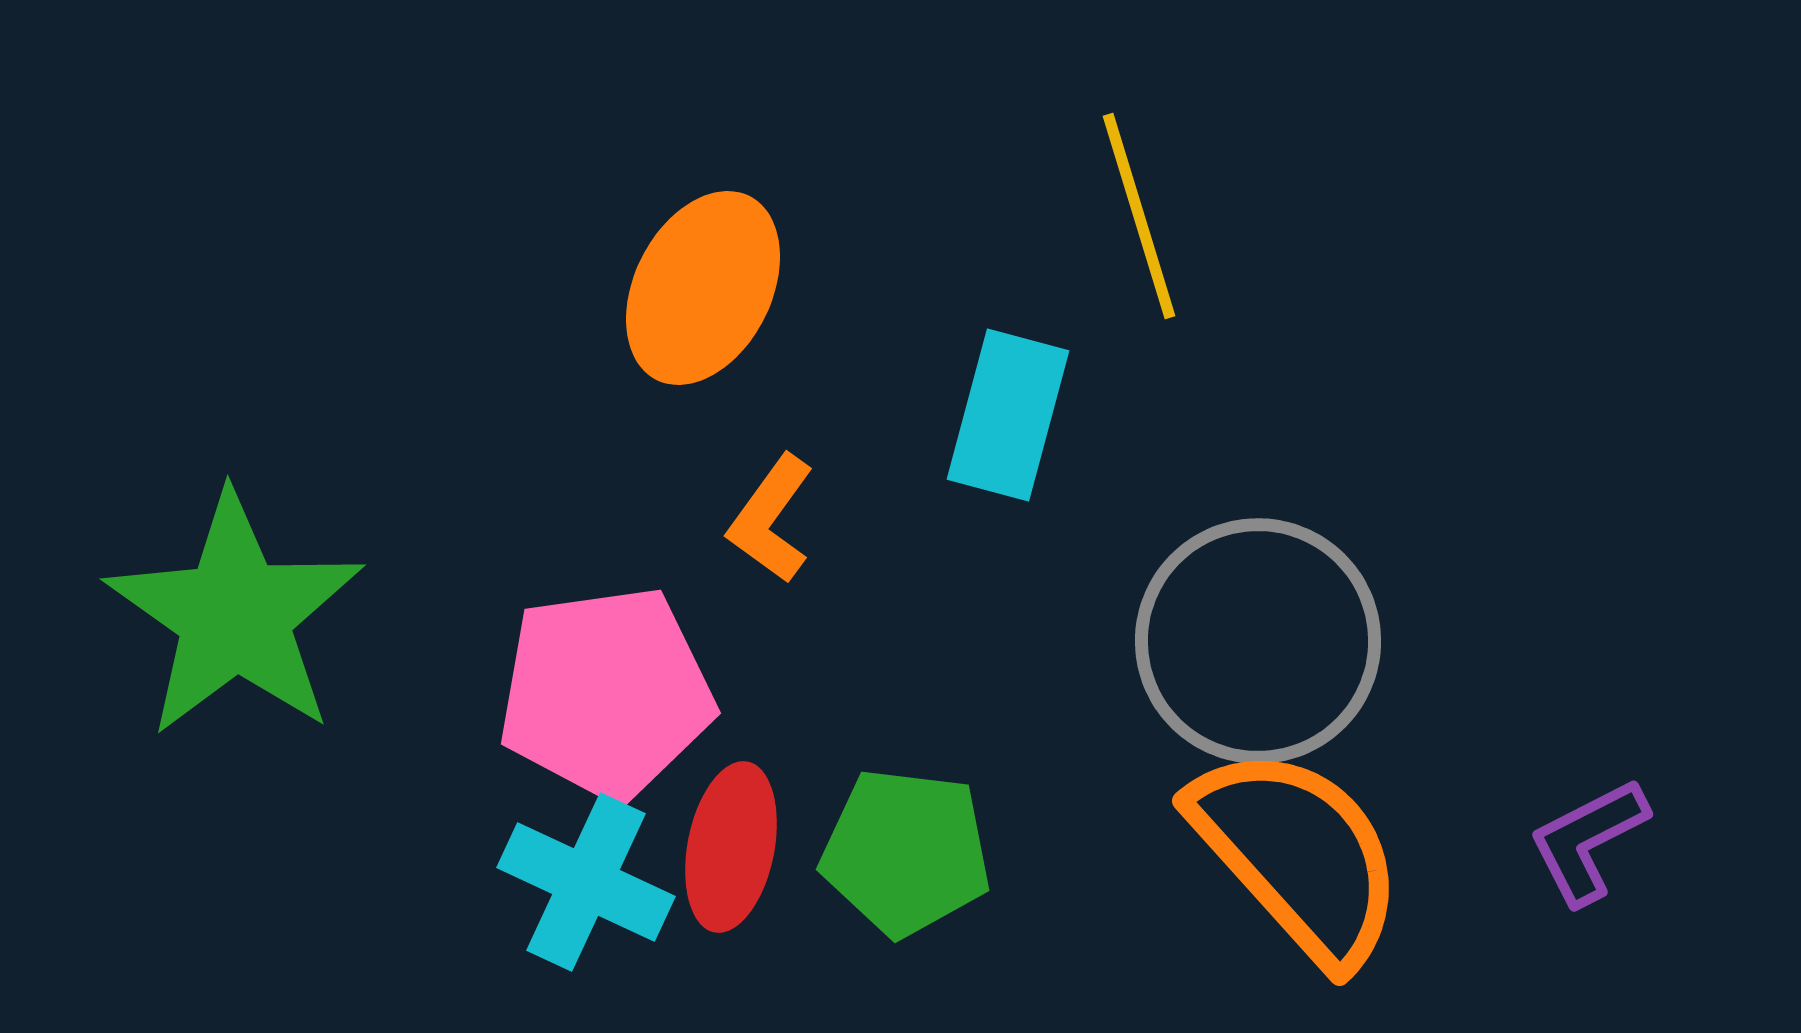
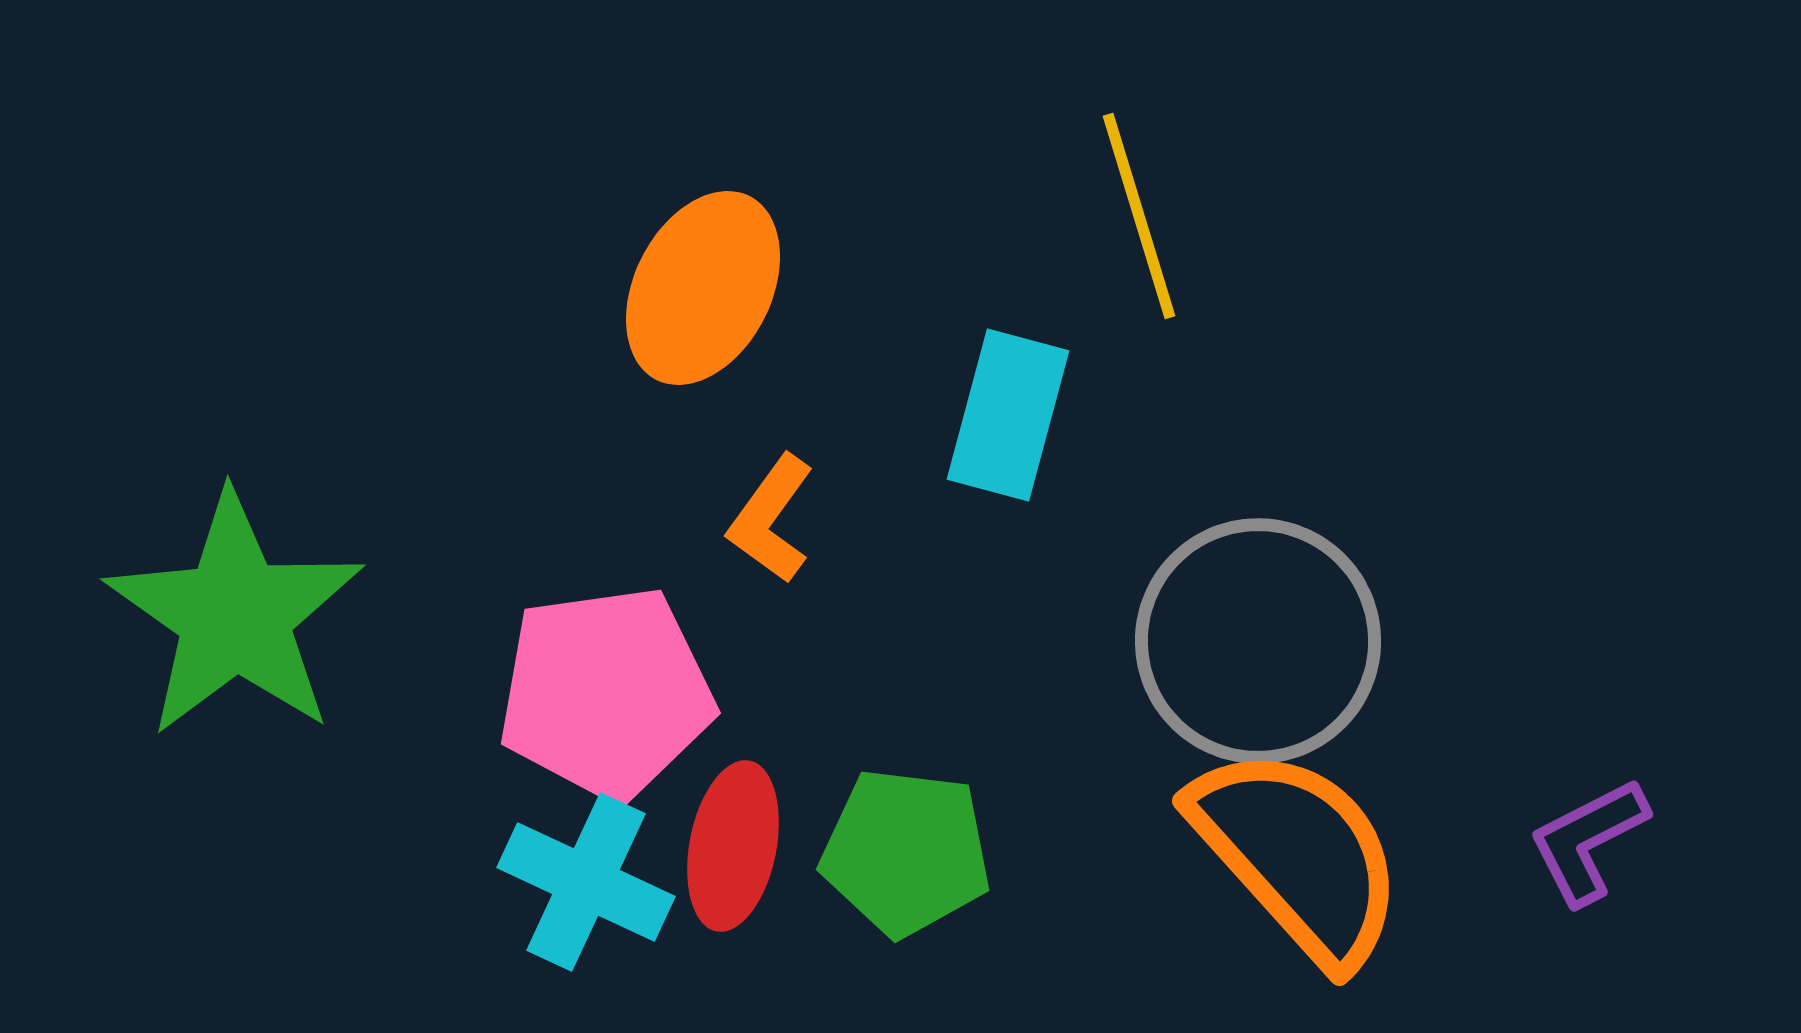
red ellipse: moved 2 px right, 1 px up
